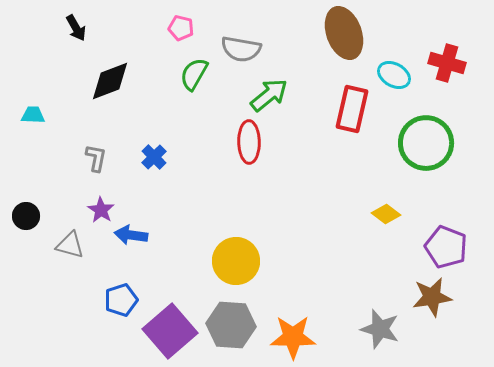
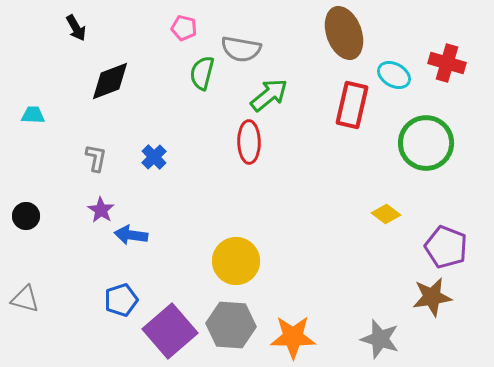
pink pentagon: moved 3 px right
green semicircle: moved 8 px right, 1 px up; rotated 16 degrees counterclockwise
red rectangle: moved 4 px up
gray triangle: moved 45 px left, 54 px down
gray star: moved 10 px down
